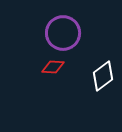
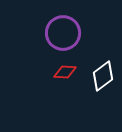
red diamond: moved 12 px right, 5 px down
